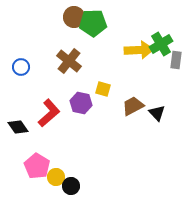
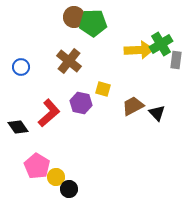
black circle: moved 2 px left, 3 px down
